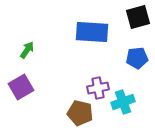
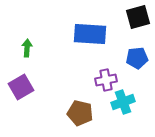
blue rectangle: moved 2 px left, 2 px down
green arrow: moved 2 px up; rotated 30 degrees counterclockwise
purple cross: moved 8 px right, 8 px up
